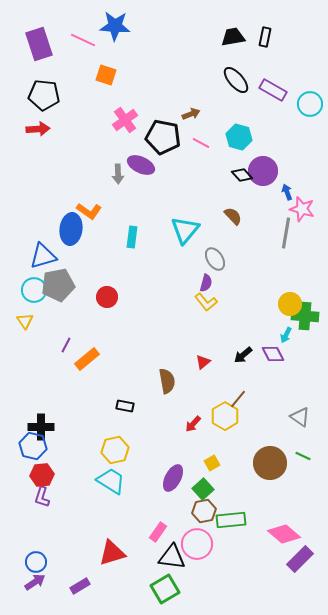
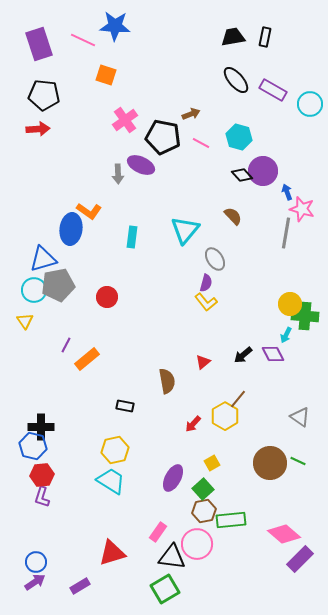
blue triangle at (43, 256): moved 3 px down
green line at (303, 456): moved 5 px left, 5 px down
